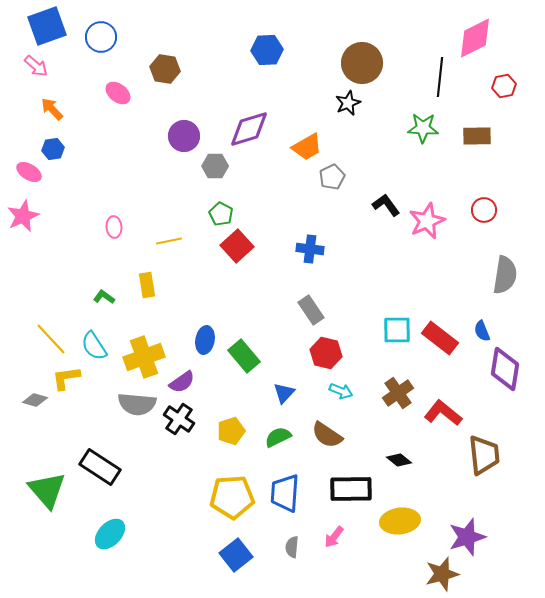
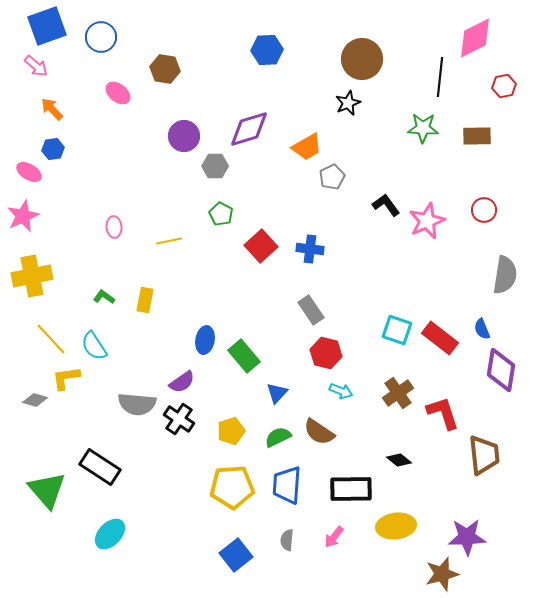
brown circle at (362, 63): moved 4 px up
red square at (237, 246): moved 24 px right
yellow rectangle at (147, 285): moved 2 px left, 15 px down; rotated 20 degrees clockwise
cyan square at (397, 330): rotated 20 degrees clockwise
blue semicircle at (482, 331): moved 2 px up
yellow cross at (144, 357): moved 112 px left, 81 px up; rotated 9 degrees clockwise
purple diamond at (505, 369): moved 4 px left, 1 px down
blue triangle at (284, 393): moved 7 px left
red L-shape at (443, 413): rotated 33 degrees clockwise
brown semicircle at (327, 435): moved 8 px left, 3 px up
blue trapezoid at (285, 493): moved 2 px right, 8 px up
yellow pentagon at (232, 497): moved 10 px up
yellow ellipse at (400, 521): moved 4 px left, 5 px down
purple star at (467, 537): rotated 15 degrees clockwise
gray semicircle at (292, 547): moved 5 px left, 7 px up
